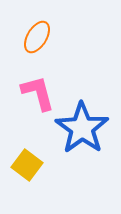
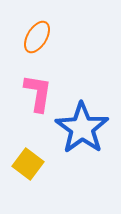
pink L-shape: rotated 24 degrees clockwise
yellow square: moved 1 px right, 1 px up
